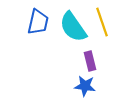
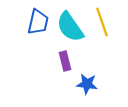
cyan semicircle: moved 3 px left
purple rectangle: moved 25 px left
blue star: moved 2 px right, 2 px up
